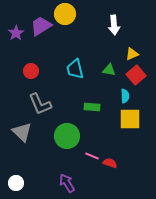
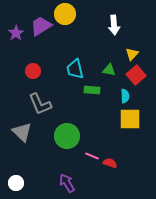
yellow triangle: rotated 24 degrees counterclockwise
red circle: moved 2 px right
green rectangle: moved 17 px up
